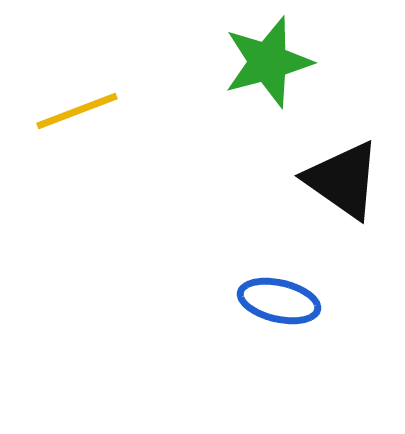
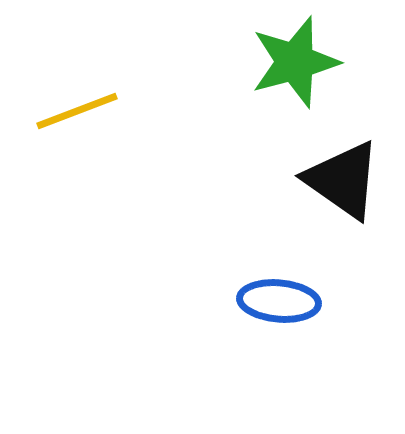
green star: moved 27 px right
blue ellipse: rotated 8 degrees counterclockwise
